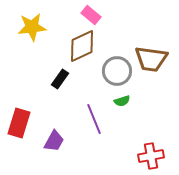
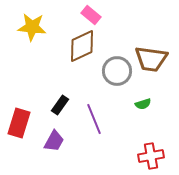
yellow star: rotated 12 degrees clockwise
black rectangle: moved 26 px down
green semicircle: moved 21 px right, 3 px down
